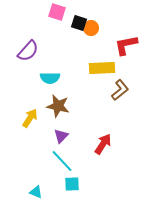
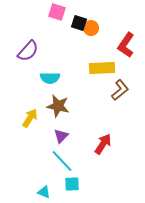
red L-shape: rotated 45 degrees counterclockwise
cyan triangle: moved 8 px right
